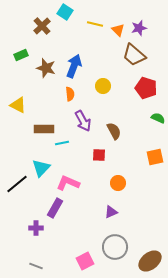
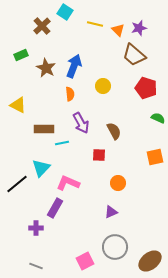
brown star: rotated 12 degrees clockwise
purple arrow: moved 2 px left, 2 px down
